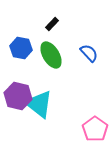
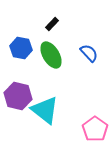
cyan triangle: moved 6 px right, 6 px down
